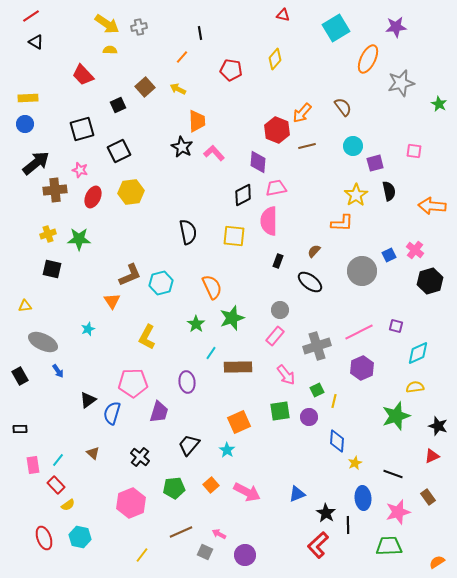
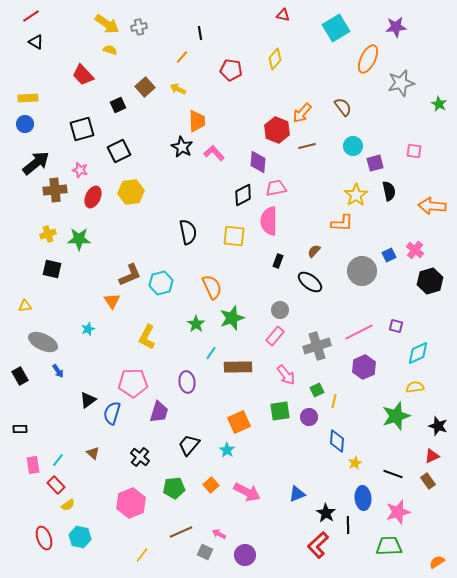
yellow semicircle at (110, 50): rotated 16 degrees clockwise
purple hexagon at (362, 368): moved 2 px right, 1 px up
brown rectangle at (428, 497): moved 16 px up
